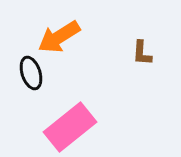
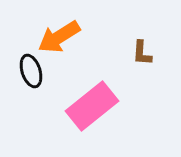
black ellipse: moved 2 px up
pink rectangle: moved 22 px right, 21 px up
